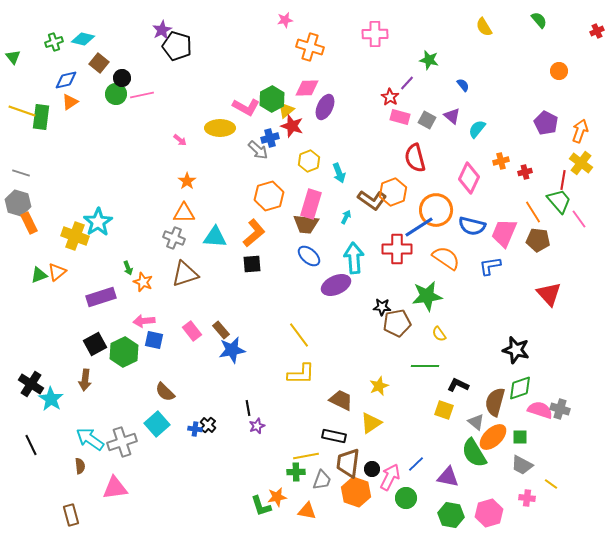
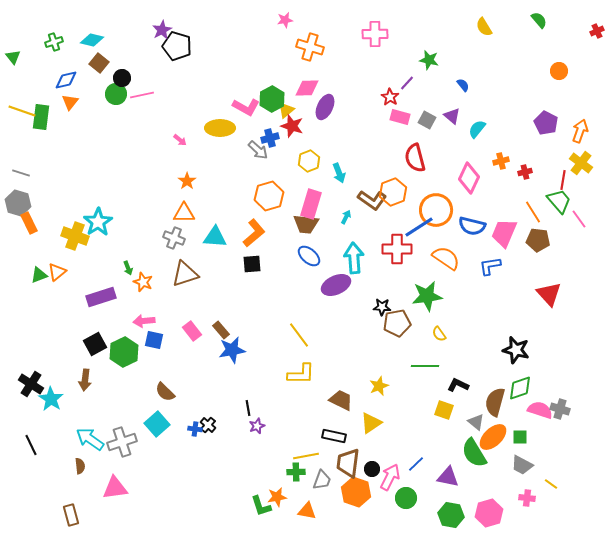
cyan diamond at (83, 39): moved 9 px right, 1 px down
orange triangle at (70, 102): rotated 18 degrees counterclockwise
